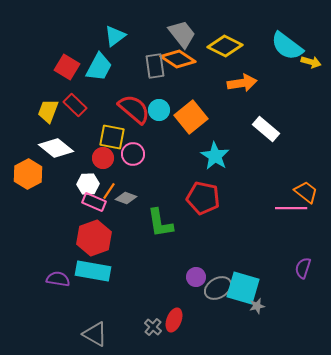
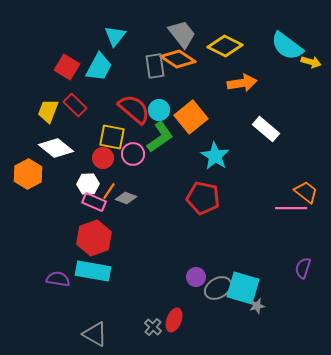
cyan triangle at (115, 36): rotated 15 degrees counterclockwise
green L-shape at (160, 223): moved 86 px up; rotated 116 degrees counterclockwise
